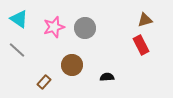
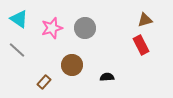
pink star: moved 2 px left, 1 px down
